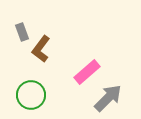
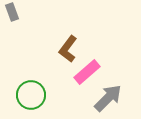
gray rectangle: moved 10 px left, 20 px up
brown L-shape: moved 27 px right
